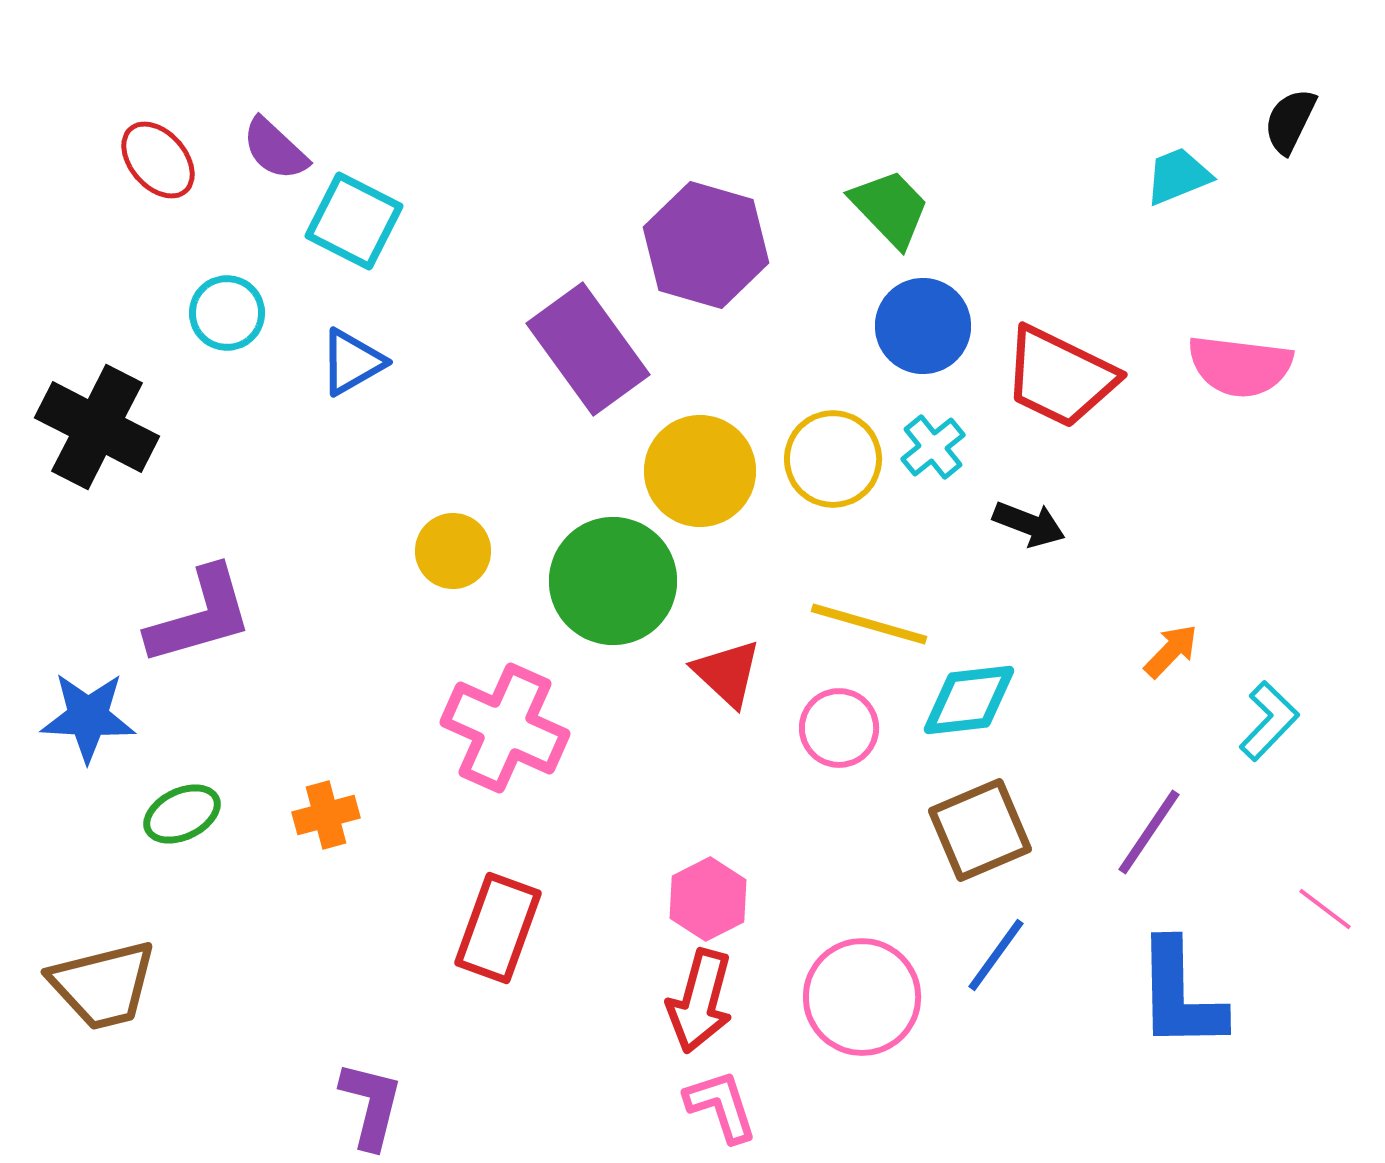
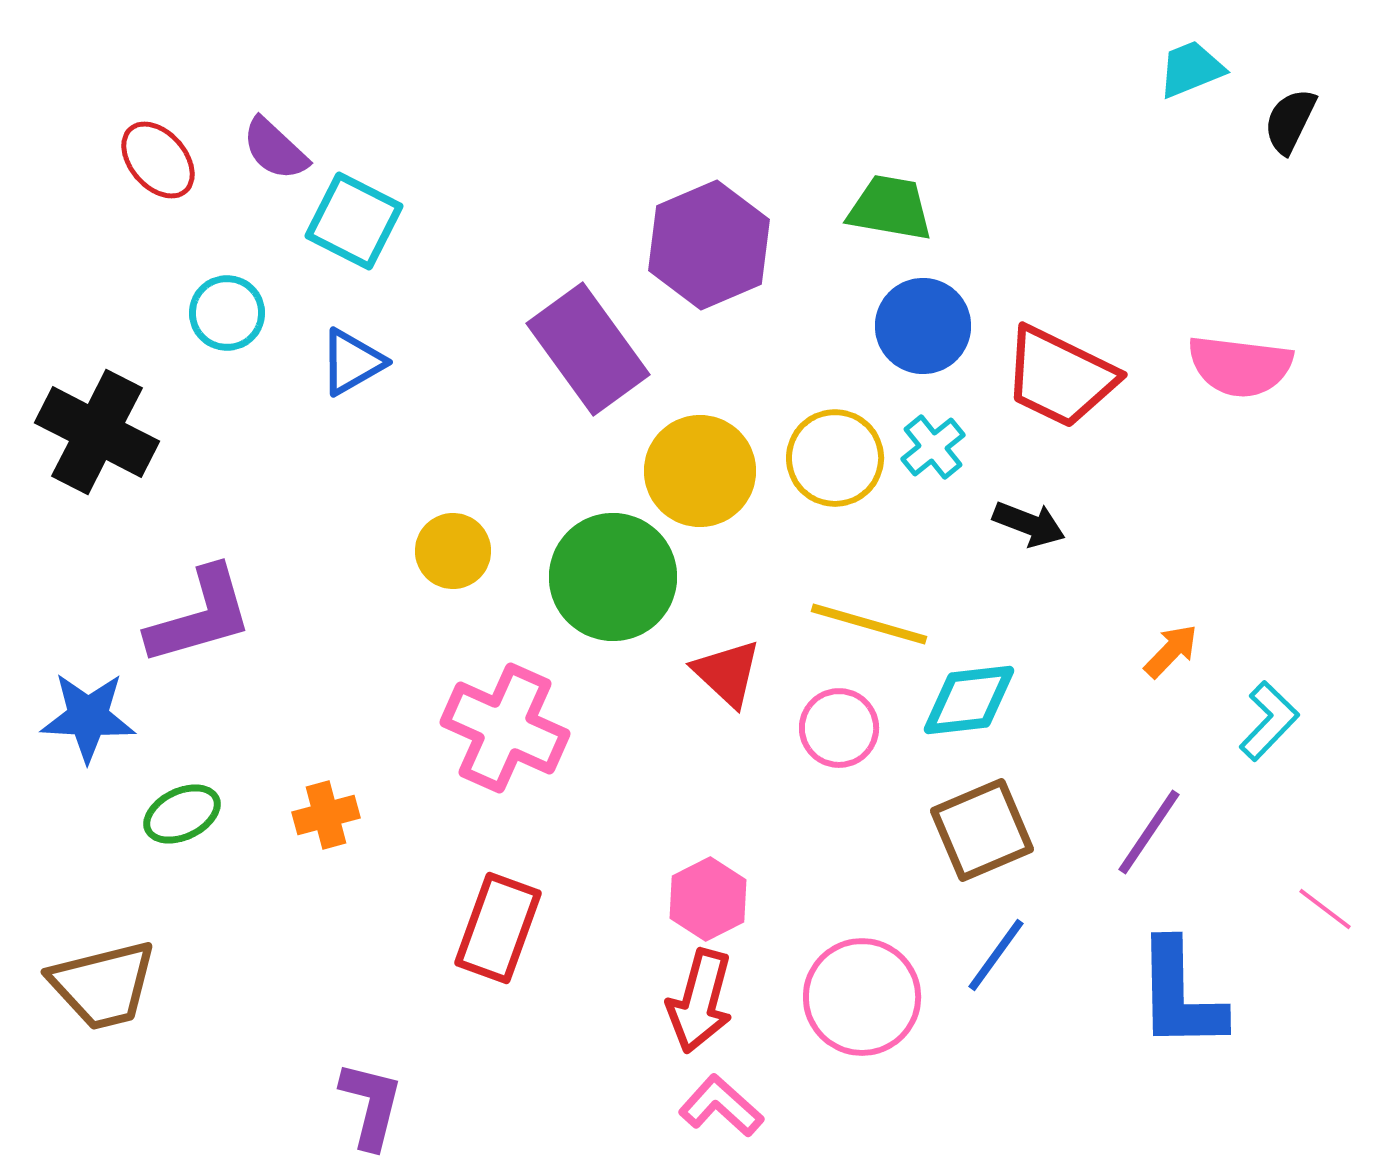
cyan trapezoid at (1178, 176): moved 13 px right, 107 px up
green trapezoid at (890, 208): rotated 36 degrees counterclockwise
purple hexagon at (706, 245): moved 3 px right; rotated 21 degrees clockwise
black cross at (97, 427): moved 5 px down
yellow circle at (833, 459): moved 2 px right, 1 px up
green circle at (613, 581): moved 4 px up
brown square at (980, 830): moved 2 px right
pink L-shape at (721, 1106): rotated 30 degrees counterclockwise
